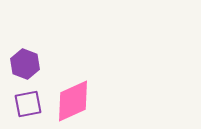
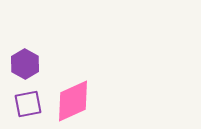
purple hexagon: rotated 8 degrees clockwise
